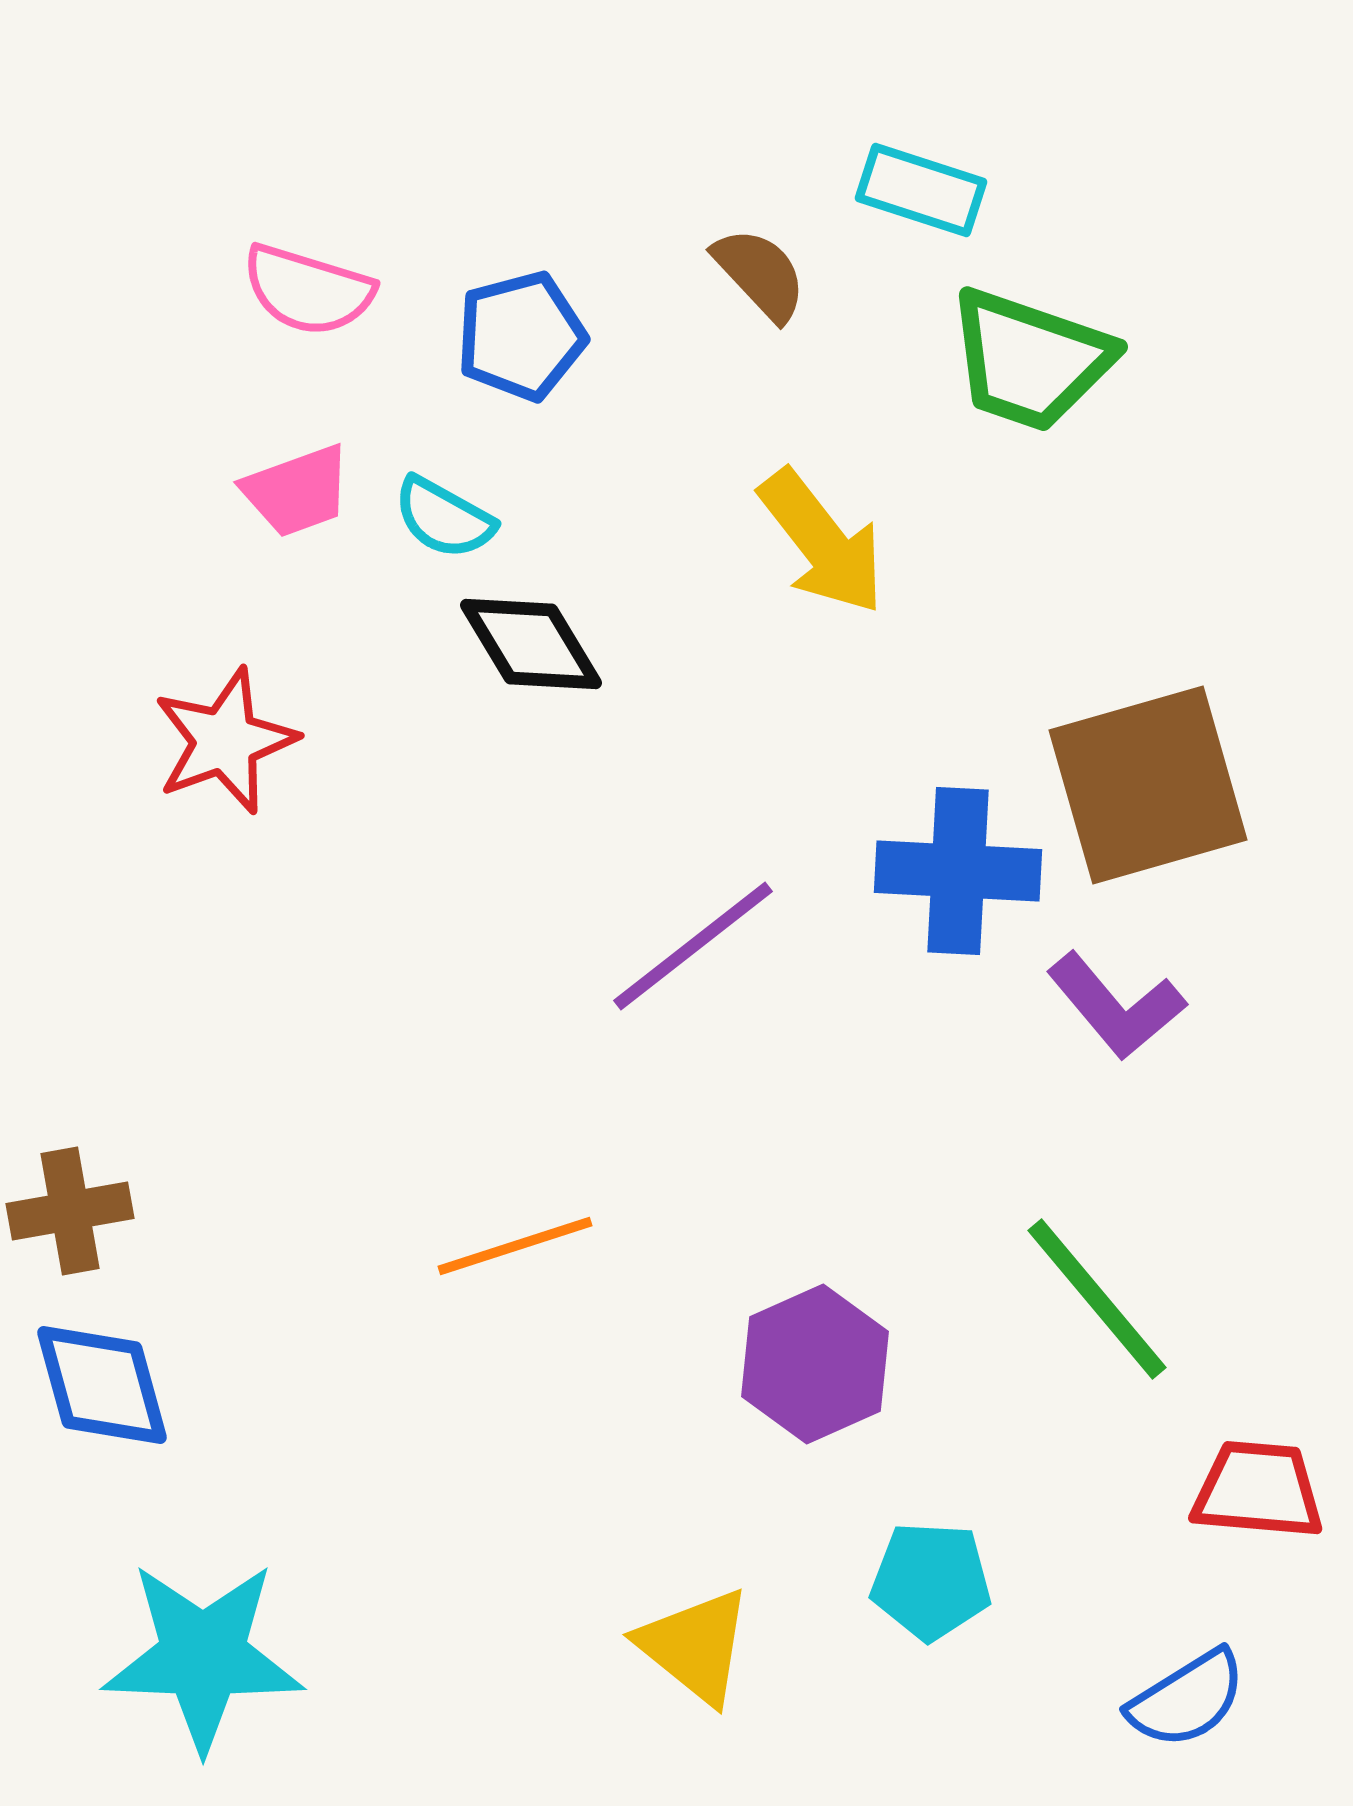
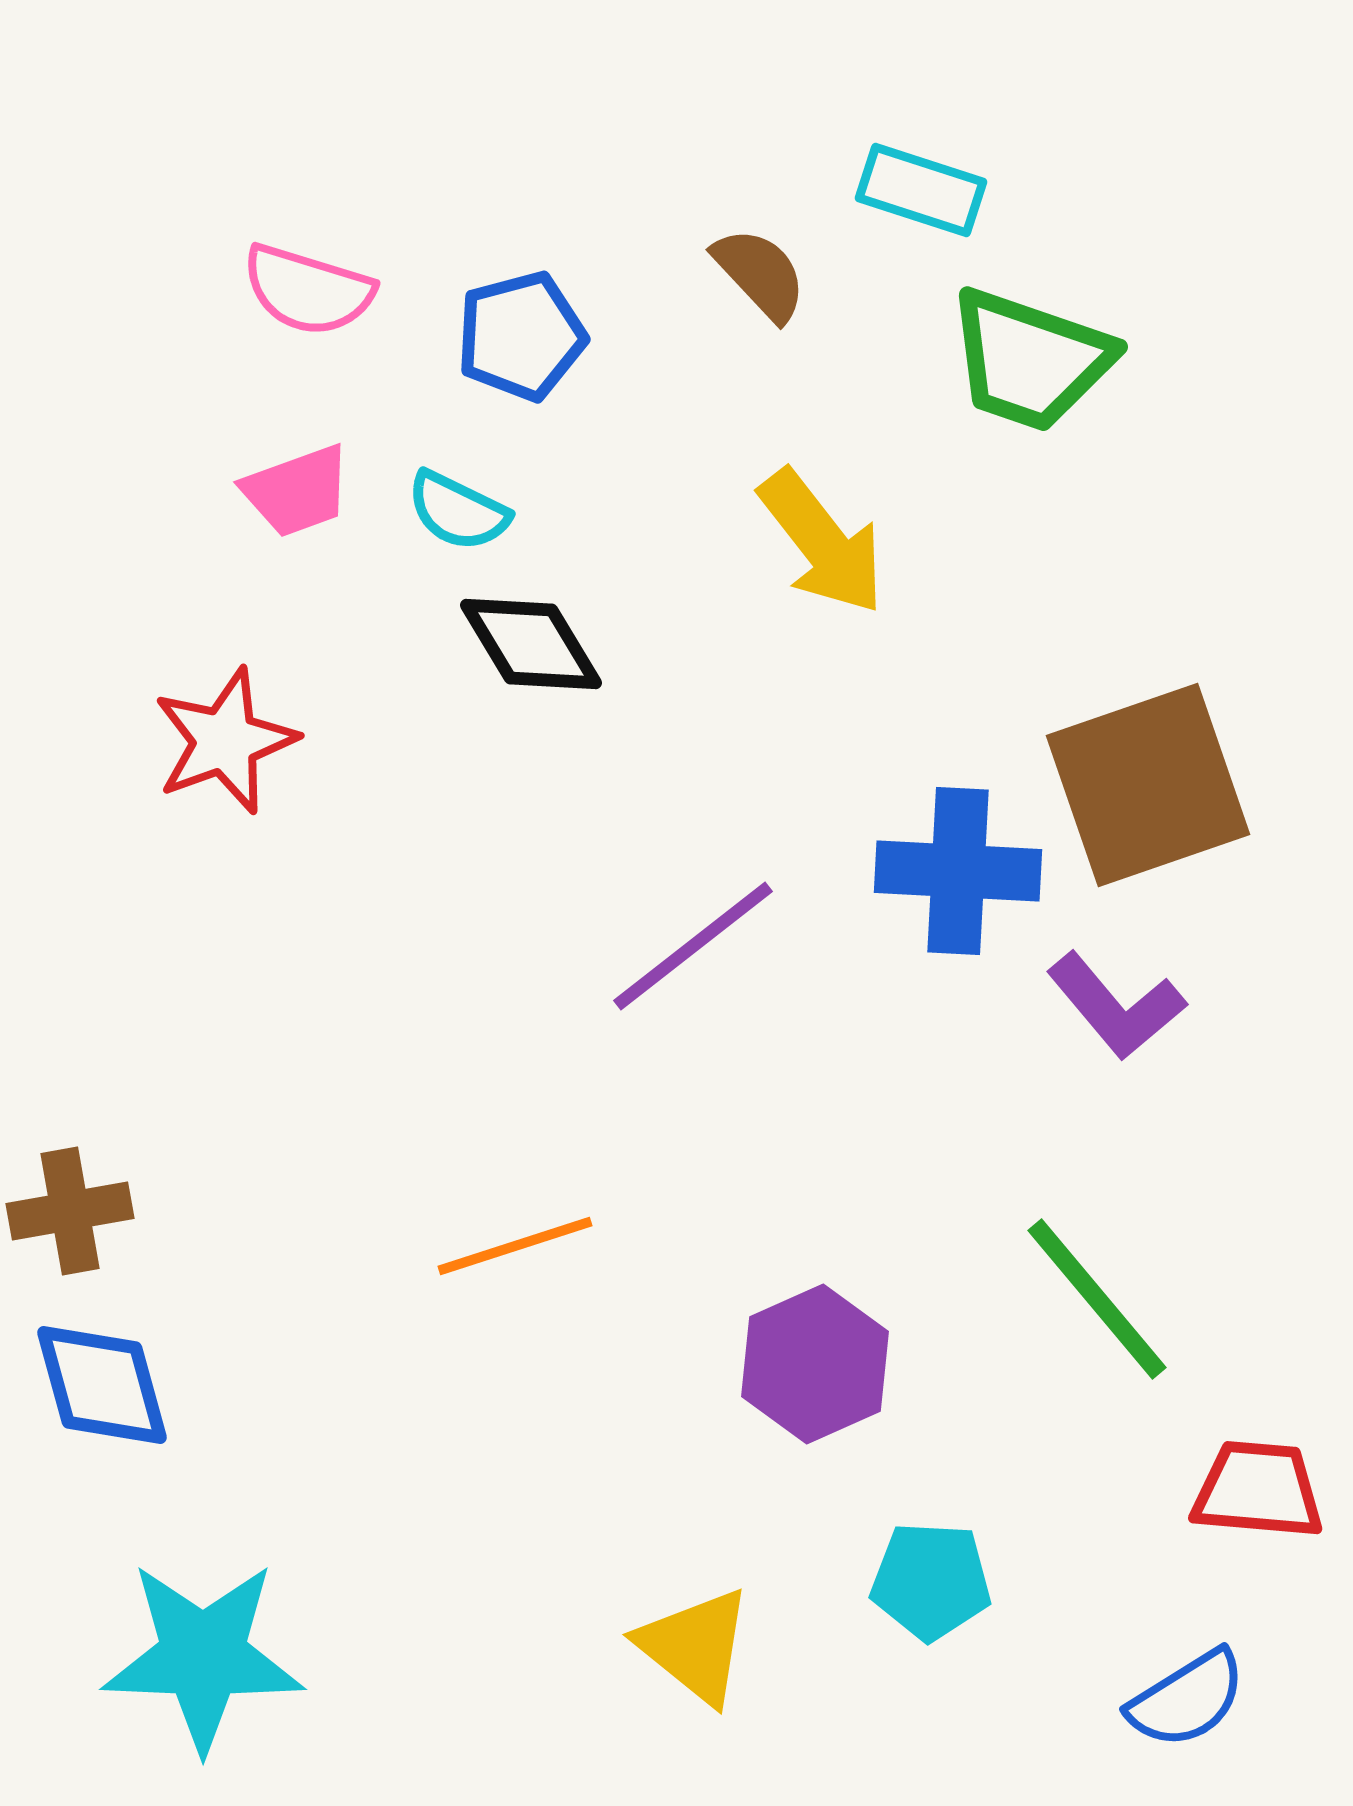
cyan semicircle: moved 14 px right, 7 px up; rotated 3 degrees counterclockwise
brown square: rotated 3 degrees counterclockwise
